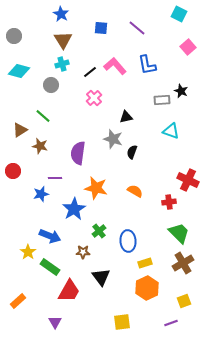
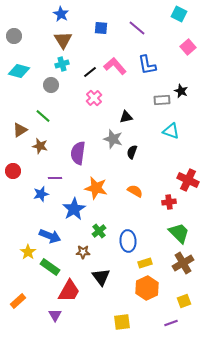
purple triangle at (55, 322): moved 7 px up
